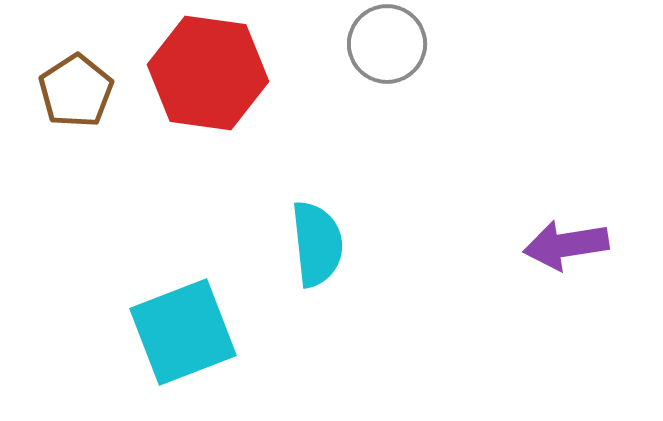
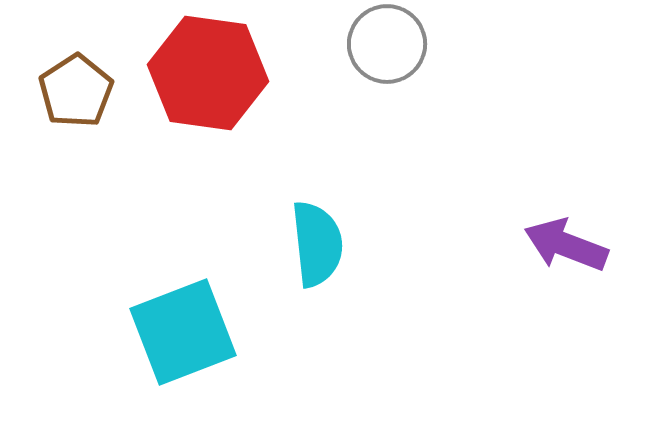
purple arrow: rotated 30 degrees clockwise
